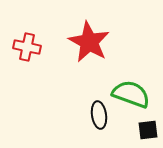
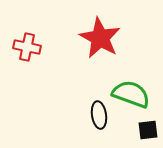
red star: moved 11 px right, 4 px up
